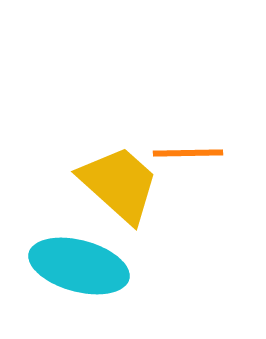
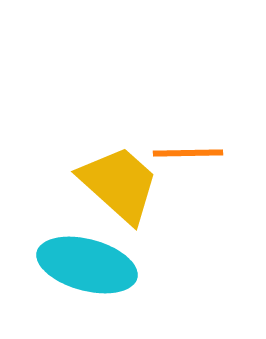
cyan ellipse: moved 8 px right, 1 px up
